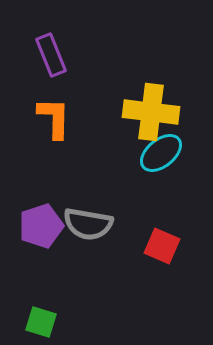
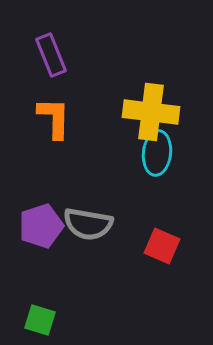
cyan ellipse: moved 4 px left; rotated 45 degrees counterclockwise
green square: moved 1 px left, 2 px up
